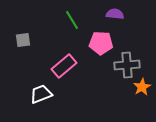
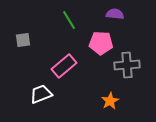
green line: moved 3 px left
orange star: moved 32 px left, 14 px down
